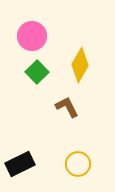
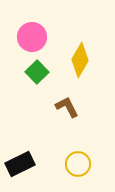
pink circle: moved 1 px down
yellow diamond: moved 5 px up
